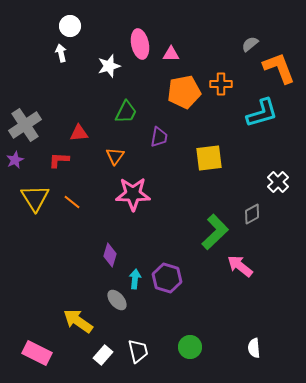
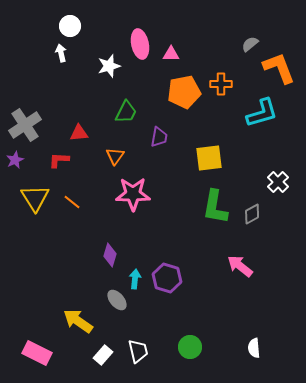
green L-shape: moved 25 px up; rotated 144 degrees clockwise
